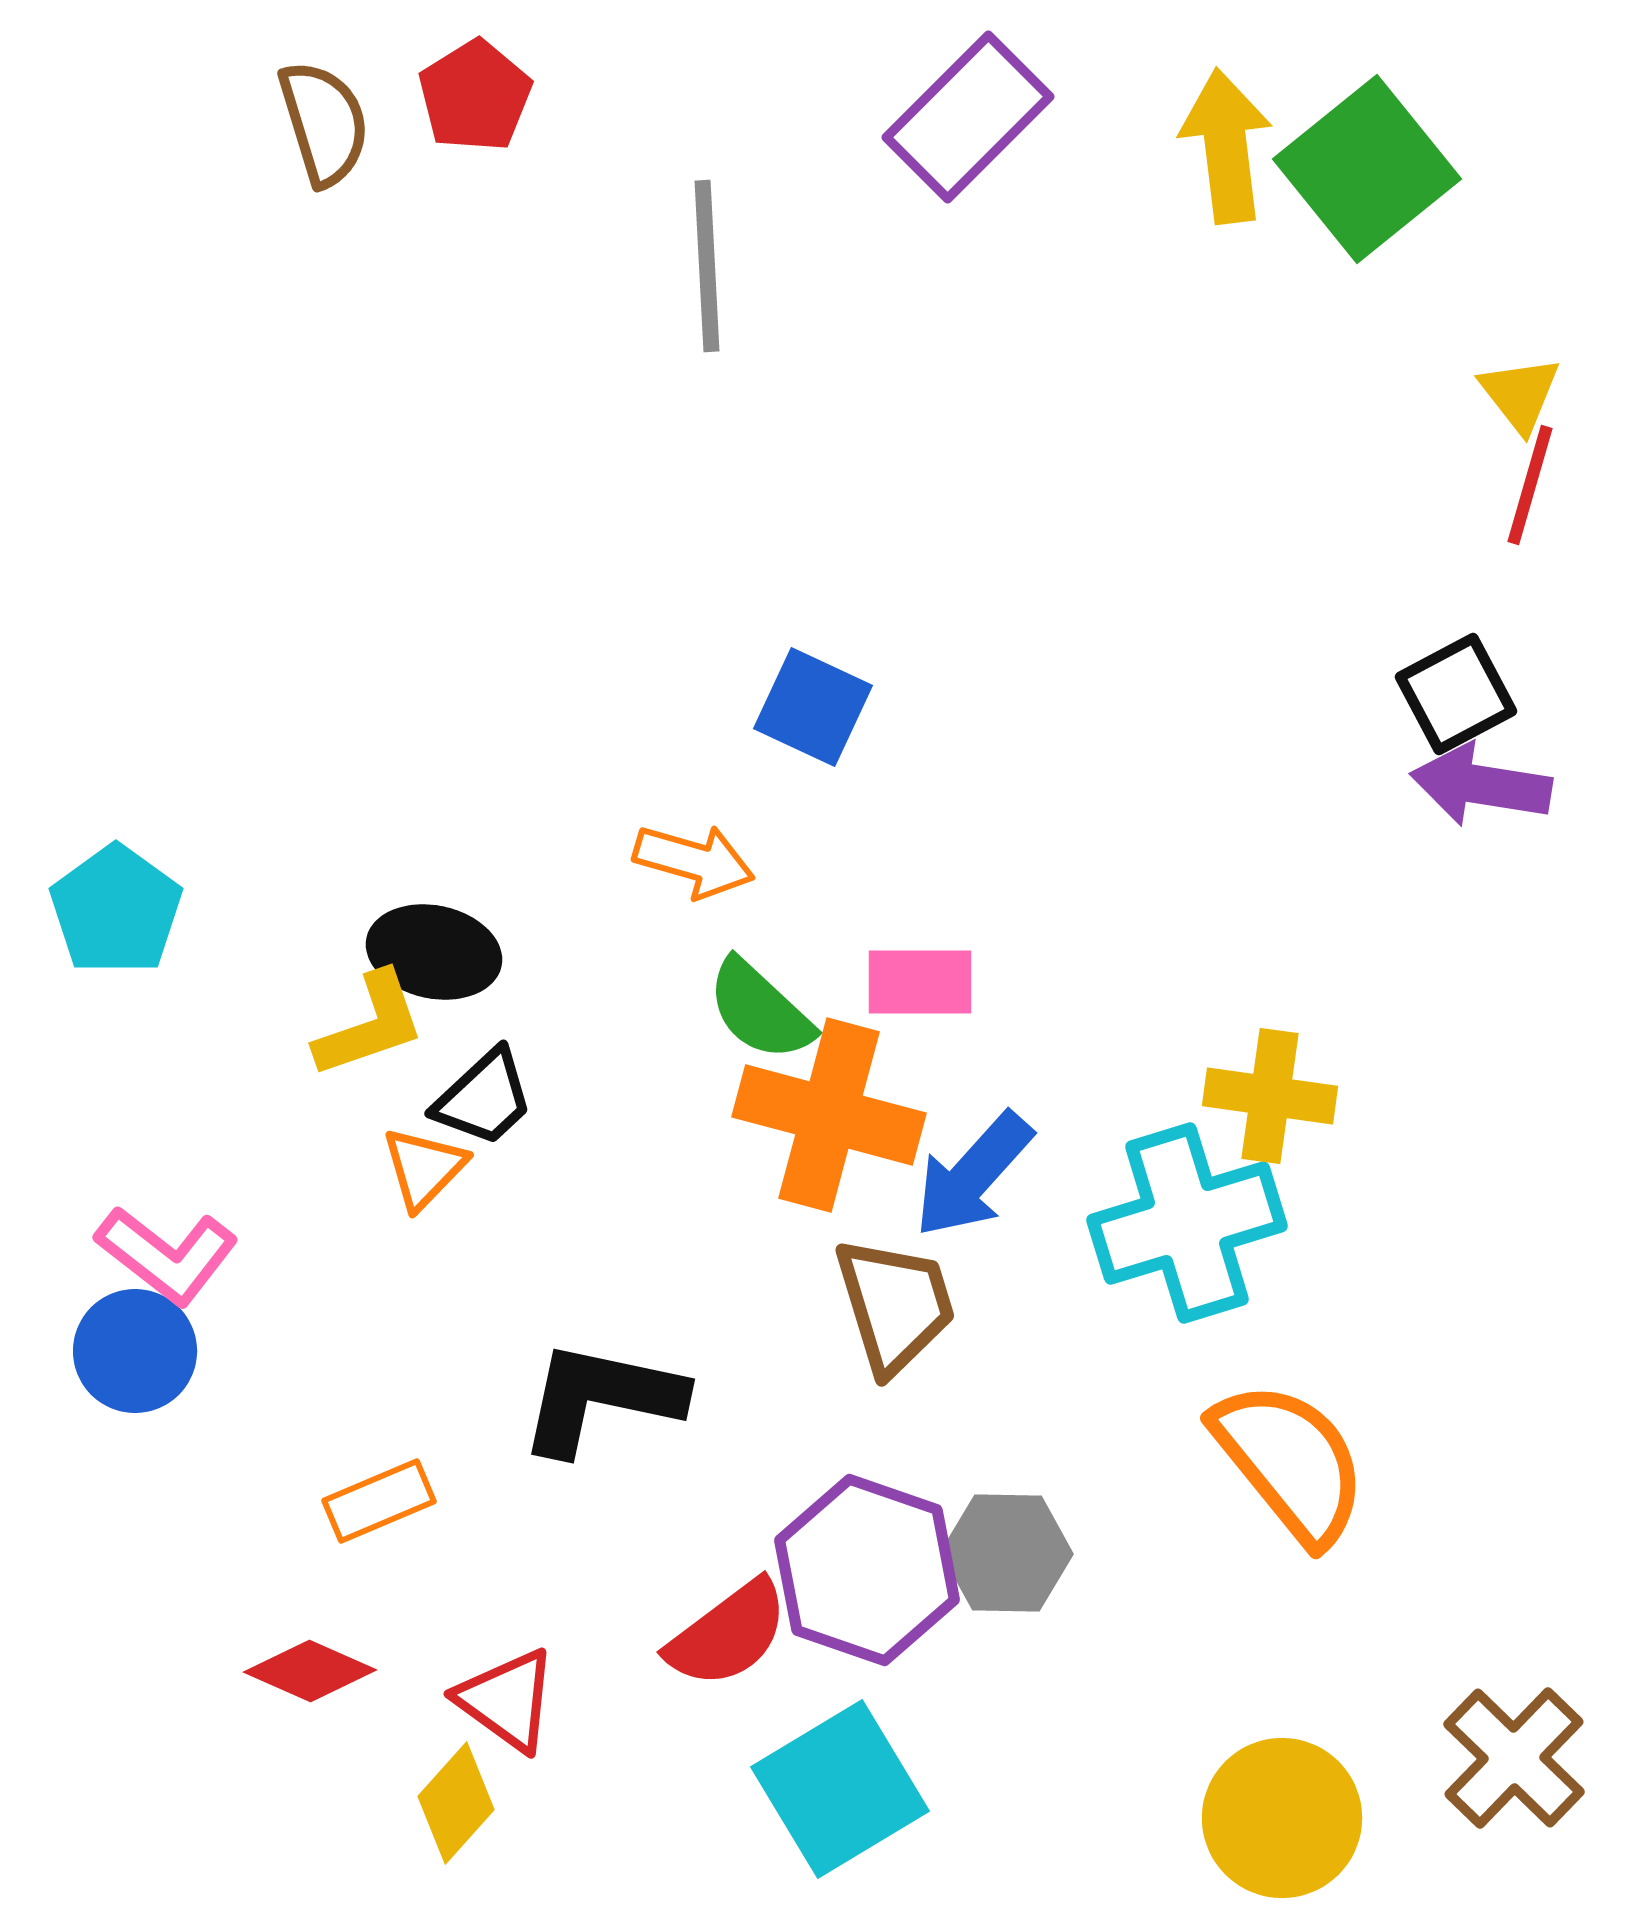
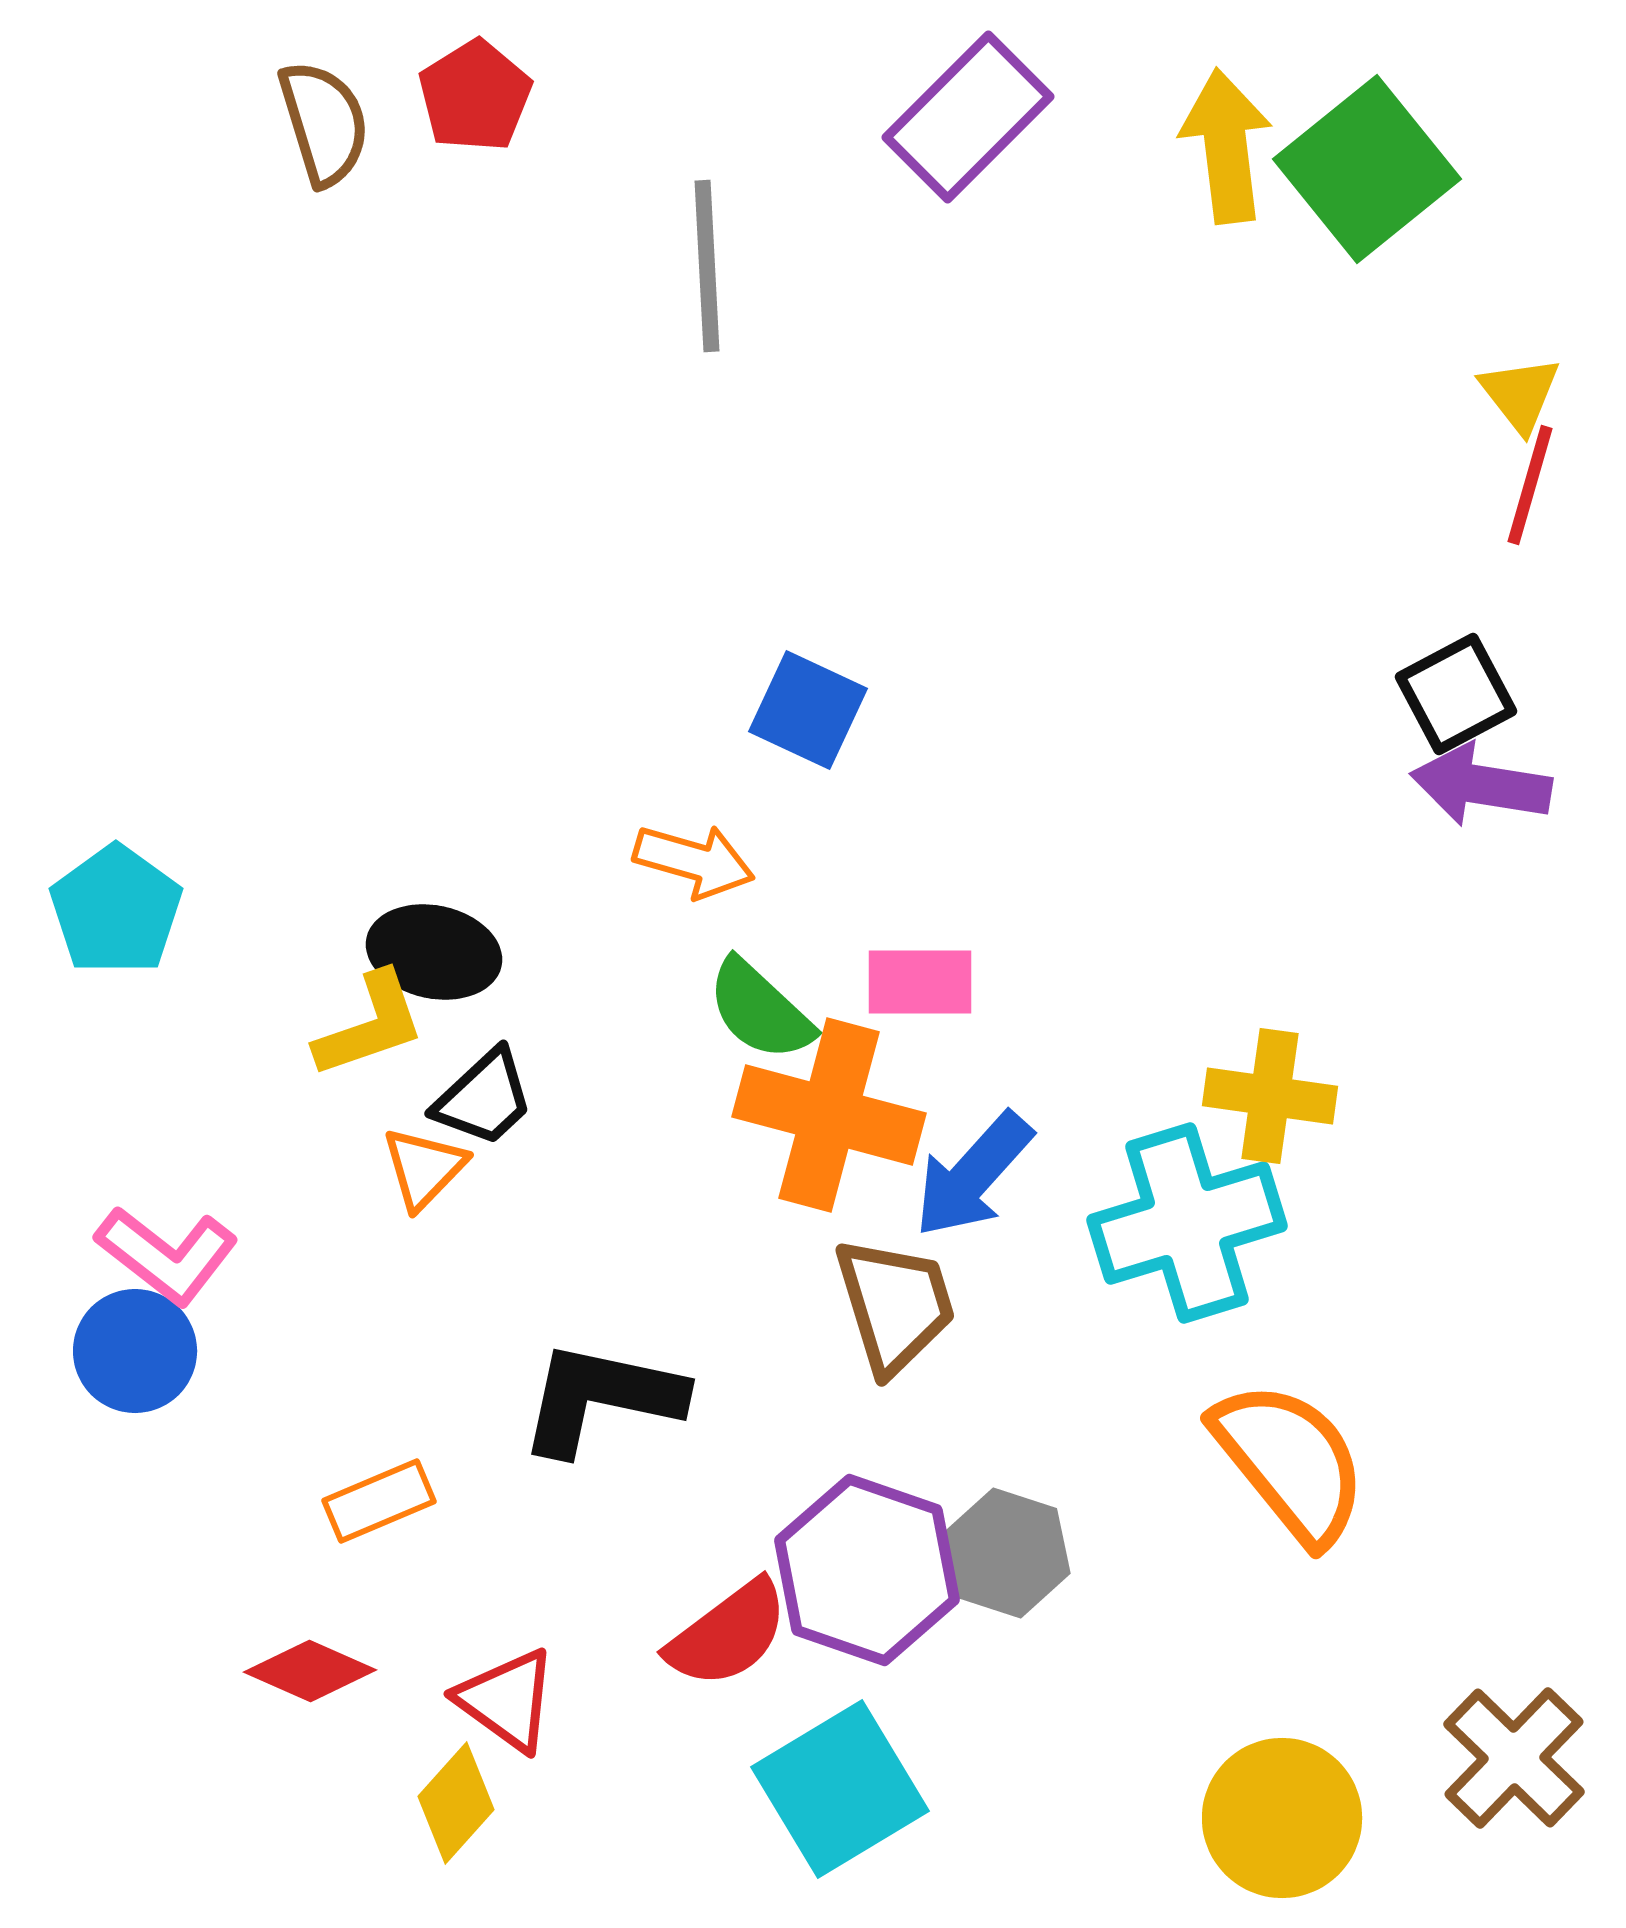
blue square: moved 5 px left, 3 px down
gray hexagon: rotated 17 degrees clockwise
